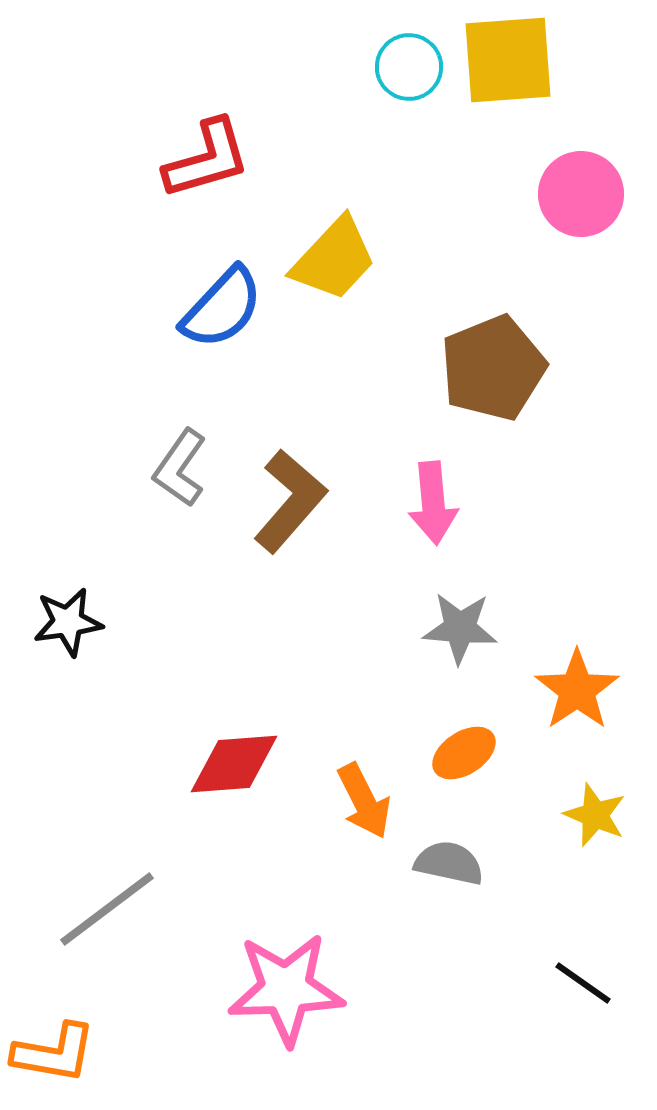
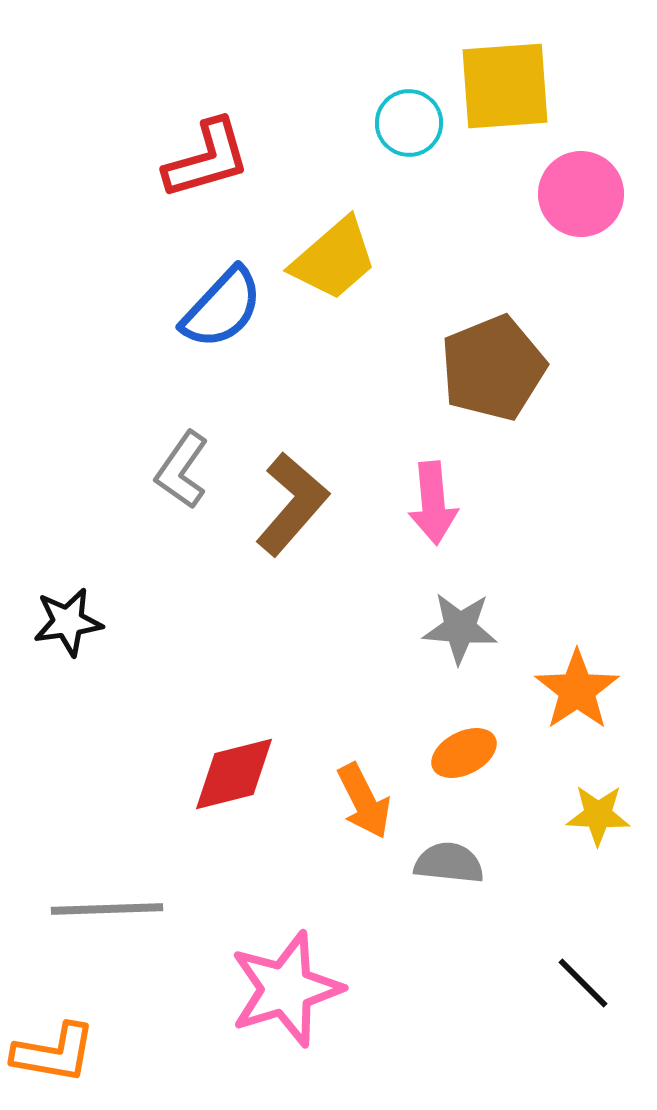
yellow square: moved 3 px left, 26 px down
cyan circle: moved 56 px down
yellow trapezoid: rotated 6 degrees clockwise
gray L-shape: moved 2 px right, 2 px down
brown L-shape: moved 2 px right, 3 px down
orange ellipse: rotated 6 degrees clockwise
red diamond: moved 10 px down; rotated 10 degrees counterclockwise
yellow star: moved 3 px right; rotated 20 degrees counterclockwise
gray semicircle: rotated 6 degrees counterclockwise
gray line: rotated 35 degrees clockwise
black line: rotated 10 degrees clockwise
pink star: rotated 15 degrees counterclockwise
